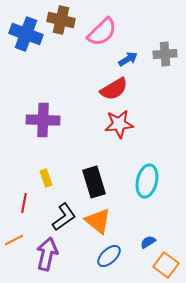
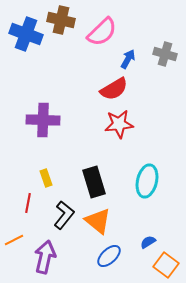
gray cross: rotated 20 degrees clockwise
blue arrow: rotated 30 degrees counterclockwise
red line: moved 4 px right
black L-shape: moved 2 px up; rotated 16 degrees counterclockwise
purple arrow: moved 2 px left, 3 px down
